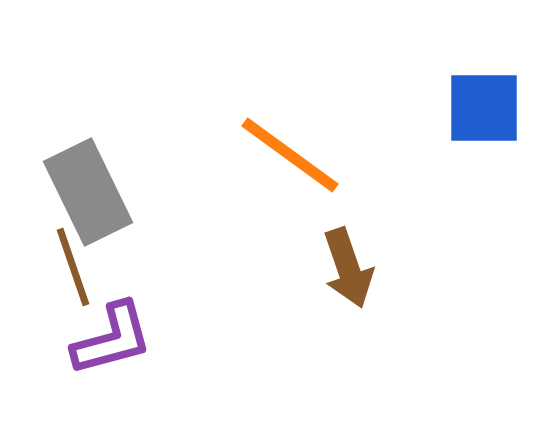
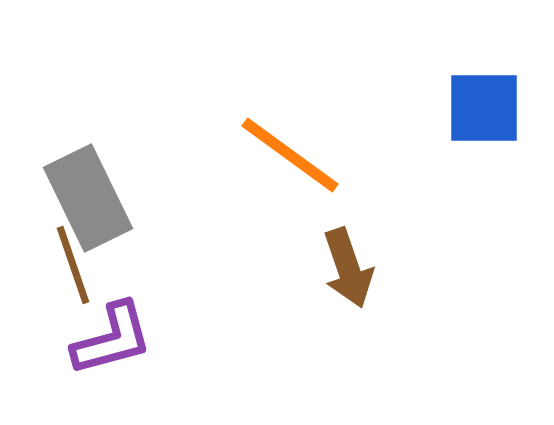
gray rectangle: moved 6 px down
brown line: moved 2 px up
